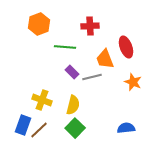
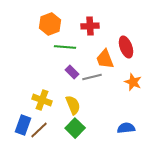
orange hexagon: moved 11 px right
yellow semicircle: rotated 36 degrees counterclockwise
